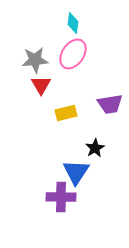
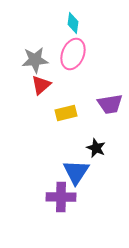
pink ellipse: rotated 12 degrees counterclockwise
red triangle: rotated 20 degrees clockwise
black star: moved 1 px right; rotated 18 degrees counterclockwise
